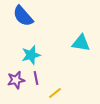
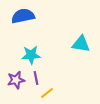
blue semicircle: rotated 120 degrees clockwise
cyan triangle: moved 1 px down
cyan star: rotated 12 degrees clockwise
yellow line: moved 8 px left
